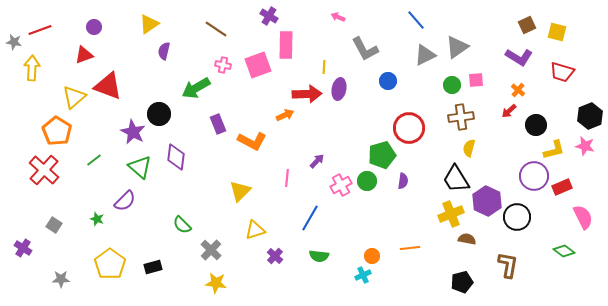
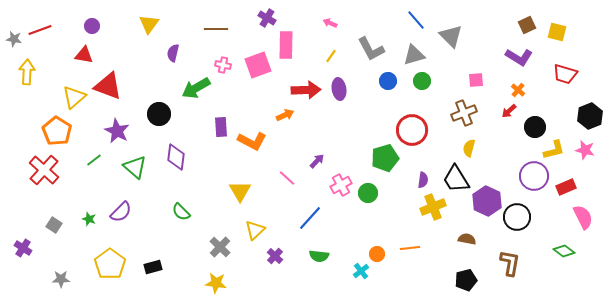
purple cross at (269, 16): moved 2 px left, 2 px down
pink arrow at (338, 17): moved 8 px left, 6 px down
yellow triangle at (149, 24): rotated 20 degrees counterclockwise
purple circle at (94, 27): moved 2 px left, 1 px up
brown line at (216, 29): rotated 35 degrees counterclockwise
gray star at (14, 42): moved 3 px up
gray triangle at (457, 47): moved 6 px left, 11 px up; rotated 40 degrees counterclockwise
gray L-shape at (365, 49): moved 6 px right
purple semicircle at (164, 51): moved 9 px right, 2 px down
red triangle at (84, 55): rotated 30 degrees clockwise
gray triangle at (425, 55): moved 11 px left; rotated 10 degrees clockwise
yellow line at (324, 67): moved 7 px right, 11 px up; rotated 32 degrees clockwise
yellow arrow at (32, 68): moved 5 px left, 4 px down
red trapezoid at (562, 72): moved 3 px right, 2 px down
green circle at (452, 85): moved 30 px left, 4 px up
purple ellipse at (339, 89): rotated 20 degrees counterclockwise
red arrow at (307, 94): moved 1 px left, 4 px up
brown cross at (461, 117): moved 3 px right, 4 px up; rotated 15 degrees counterclockwise
purple rectangle at (218, 124): moved 3 px right, 3 px down; rotated 18 degrees clockwise
black circle at (536, 125): moved 1 px left, 2 px down
red circle at (409, 128): moved 3 px right, 2 px down
purple star at (133, 132): moved 16 px left, 1 px up
pink star at (585, 146): moved 4 px down
green pentagon at (382, 155): moved 3 px right, 3 px down
green triangle at (140, 167): moved 5 px left
pink line at (287, 178): rotated 54 degrees counterclockwise
green circle at (367, 181): moved 1 px right, 12 px down
purple semicircle at (403, 181): moved 20 px right, 1 px up
red rectangle at (562, 187): moved 4 px right
yellow triangle at (240, 191): rotated 15 degrees counterclockwise
purple semicircle at (125, 201): moved 4 px left, 11 px down
yellow cross at (451, 214): moved 18 px left, 7 px up
blue line at (310, 218): rotated 12 degrees clockwise
green star at (97, 219): moved 8 px left
green semicircle at (182, 225): moved 1 px left, 13 px up
yellow triangle at (255, 230): rotated 25 degrees counterclockwise
gray cross at (211, 250): moved 9 px right, 3 px up
orange circle at (372, 256): moved 5 px right, 2 px up
brown L-shape at (508, 265): moved 2 px right, 2 px up
cyan cross at (363, 275): moved 2 px left, 4 px up; rotated 14 degrees counterclockwise
black pentagon at (462, 282): moved 4 px right, 2 px up
